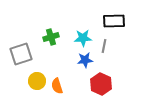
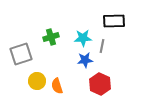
gray line: moved 2 px left
red hexagon: moved 1 px left
